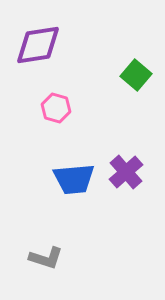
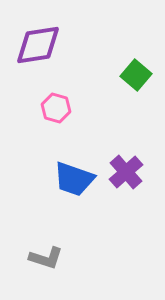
blue trapezoid: rotated 24 degrees clockwise
